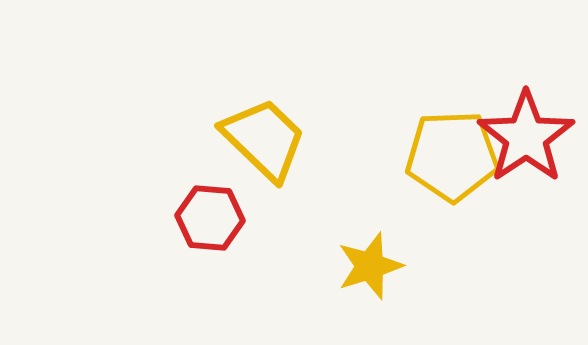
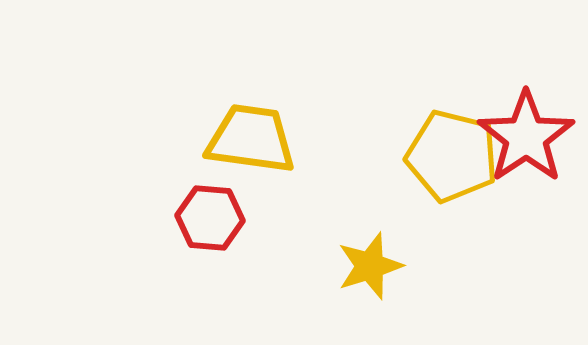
yellow trapezoid: moved 13 px left; rotated 36 degrees counterclockwise
yellow pentagon: rotated 16 degrees clockwise
